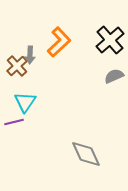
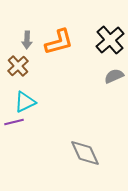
orange L-shape: rotated 28 degrees clockwise
gray arrow: moved 3 px left, 15 px up
brown cross: moved 1 px right
cyan triangle: rotated 30 degrees clockwise
gray diamond: moved 1 px left, 1 px up
